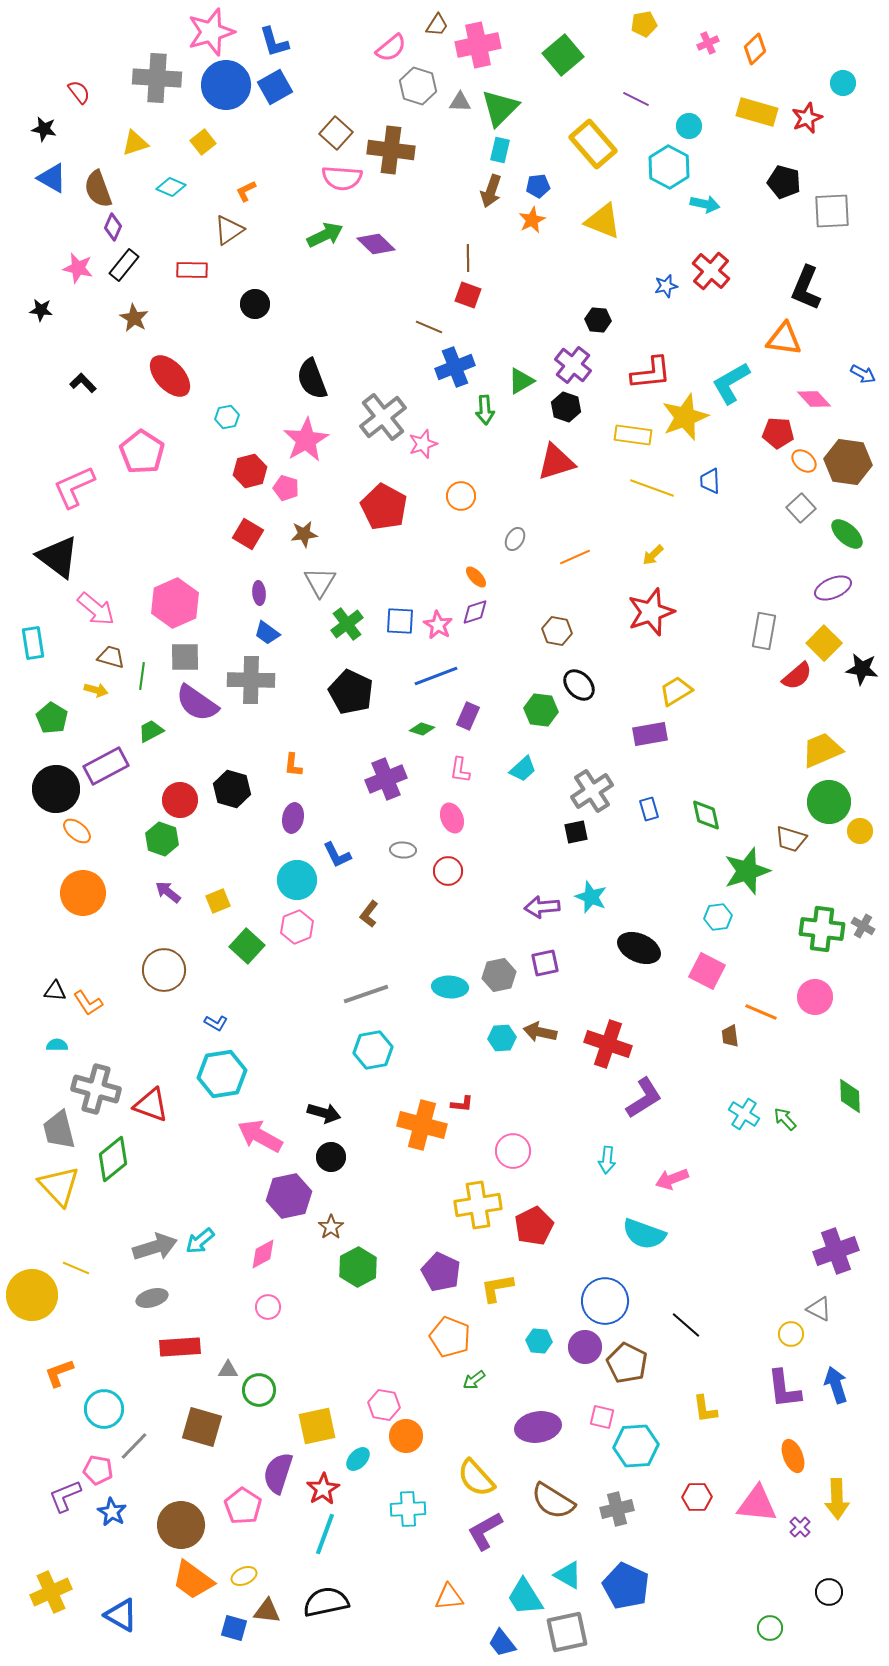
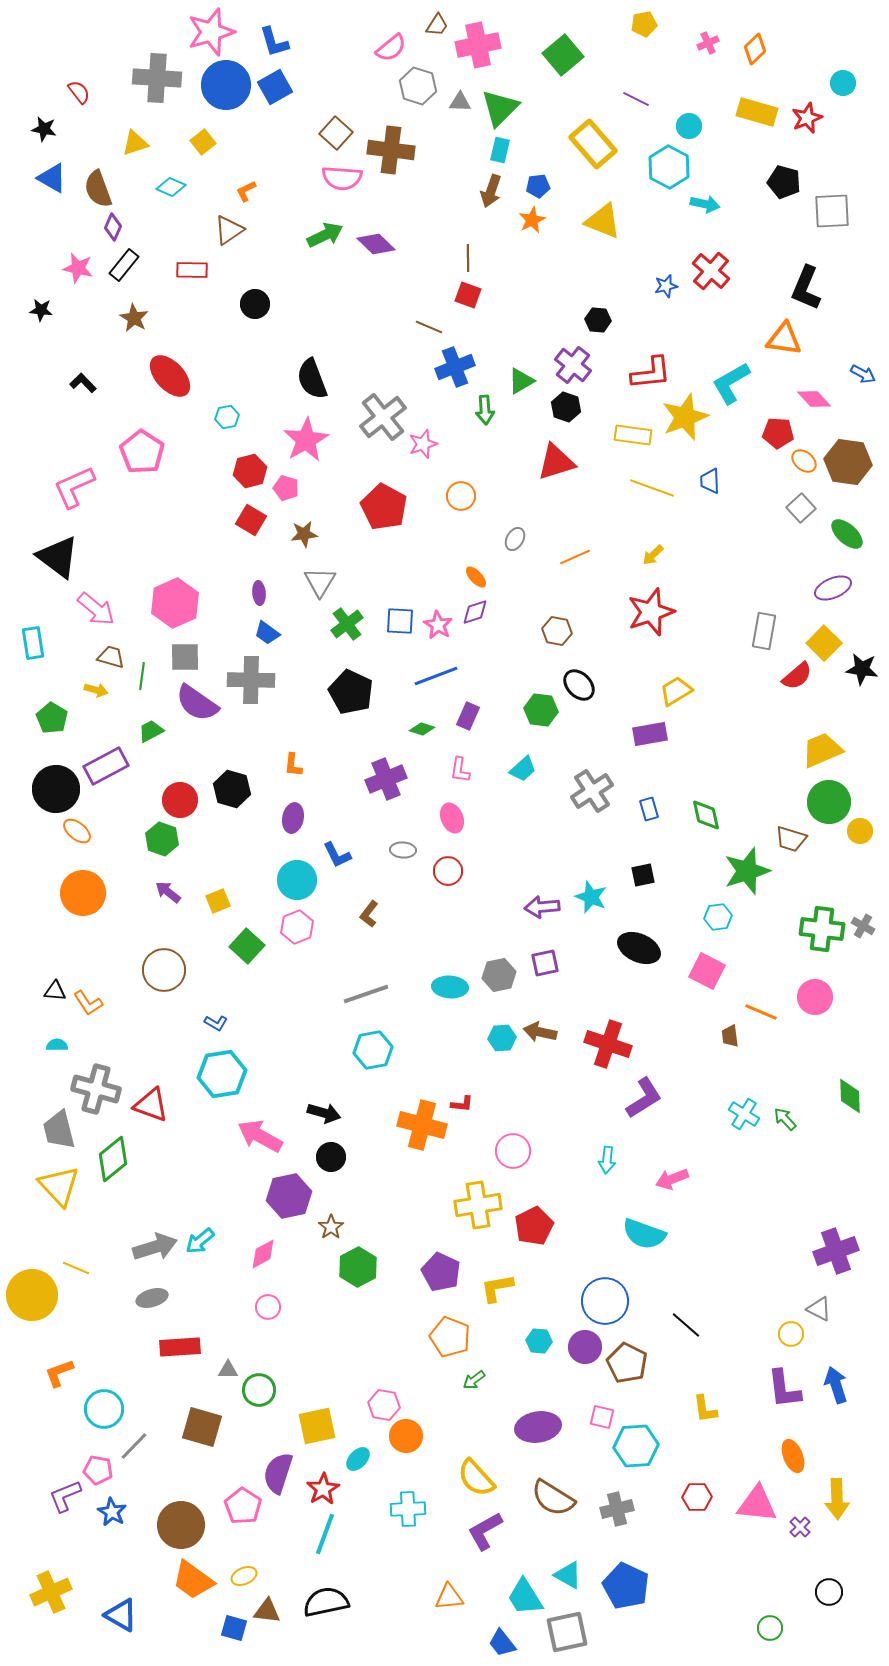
red square at (248, 534): moved 3 px right, 14 px up
black square at (576, 832): moved 67 px right, 43 px down
brown semicircle at (553, 1501): moved 3 px up
